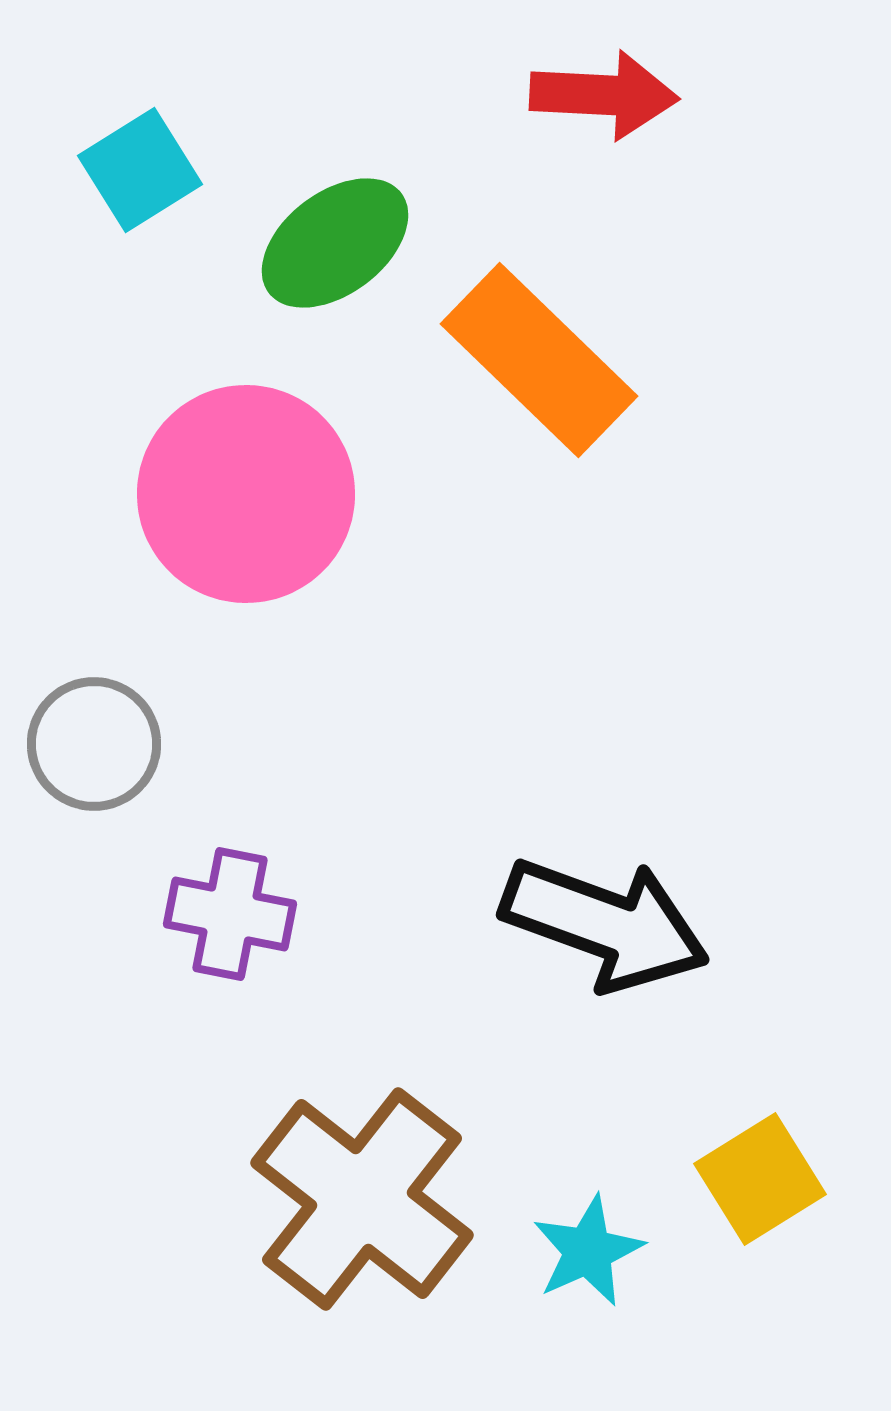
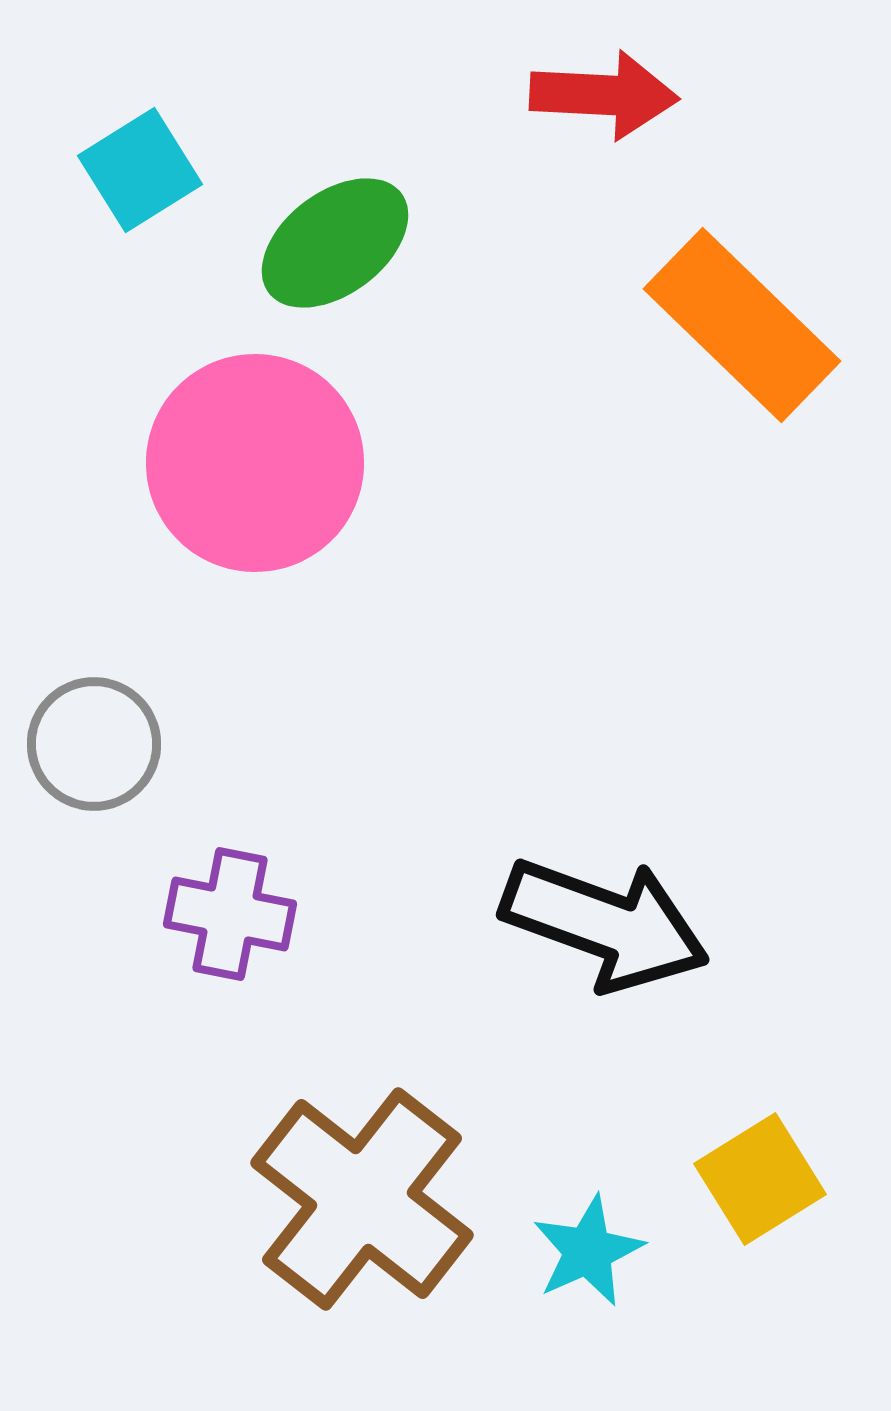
orange rectangle: moved 203 px right, 35 px up
pink circle: moved 9 px right, 31 px up
